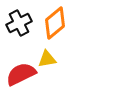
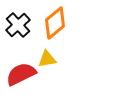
black cross: moved 1 px left, 2 px down; rotated 15 degrees counterclockwise
